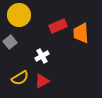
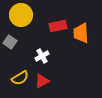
yellow circle: moved 2 px right
red rectangle: rotated 12 degrees clockwise
gray square: rotated 16 degrees counterclockwise
